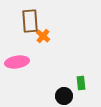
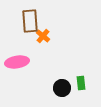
black circle: moved 2 px left, 8 px up
